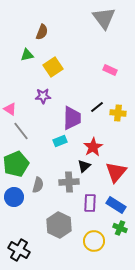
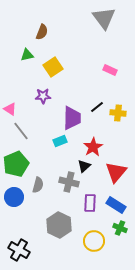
gray cross: rotated 18 degrees clockwise
